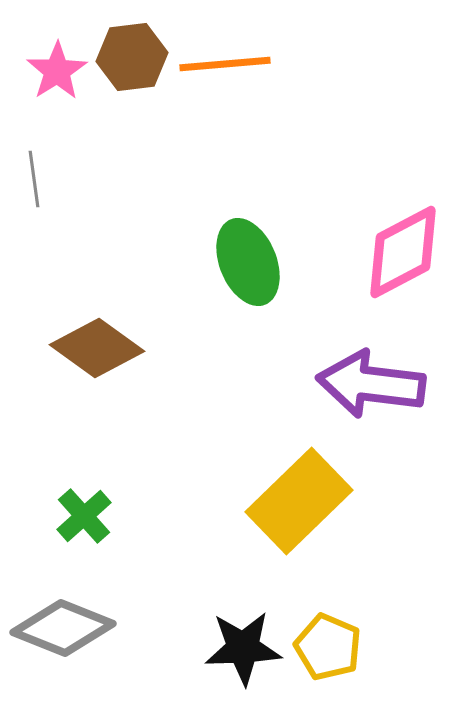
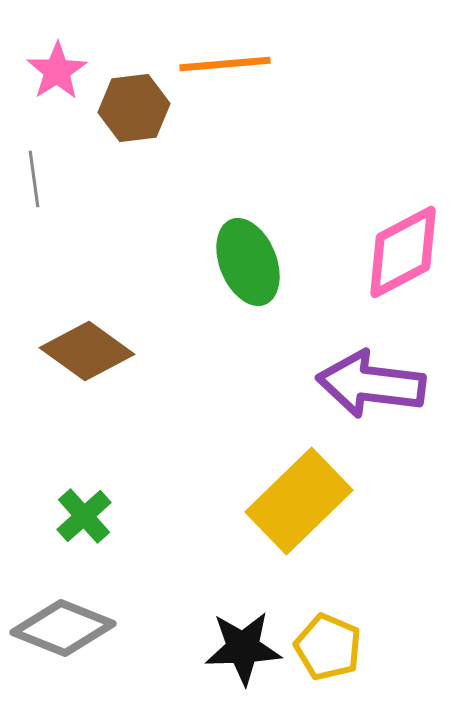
brown hexagon: moved 2 px right, 51 px down
brown diamond: moved 10 px left, 3 px down
